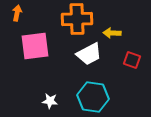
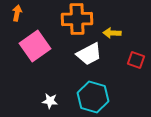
pink square: rotated 28 degrees counterclockwise
red square: moved 4 px right
cyan hexagon: rotated 8 degrees clockwise
